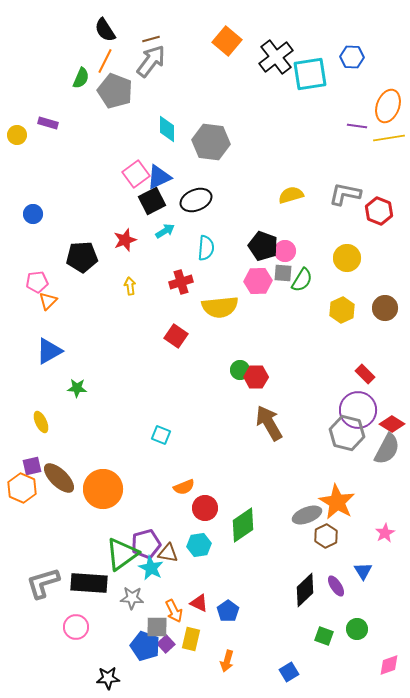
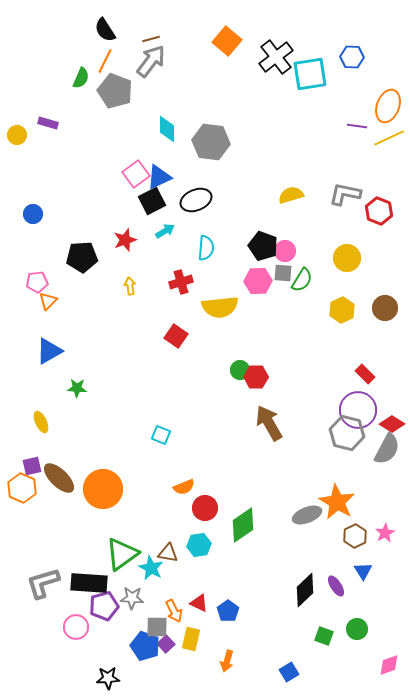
yellow line at (389, 138): rotated 16 degrees counterclockwise
brown hexagon at (326, 536): moved 29 px right
purple pentagon at (146, 544): moved 42 px left, 62 px down
